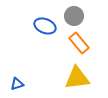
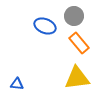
blue triangle: rotated 24 degrees clockwise
